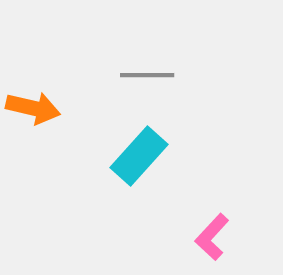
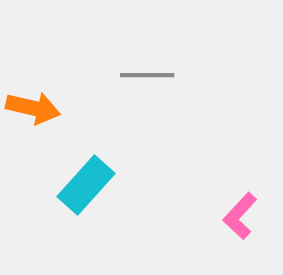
cyan rectangle: moved 53 px left, 29 px down
pink L-shape: moved 28 px right, 21 px up
